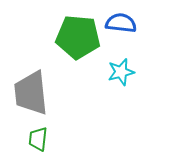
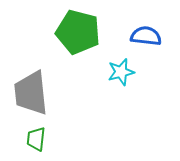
blue semicircle: moved 25 px right, 13 px down
green pentagon: moved 5 px up; rotated 9 degrees clockwise
green trapezoid: moved 2 px left
